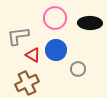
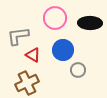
blue circle: moved 7 px right
gray circle: moved 1 px down
